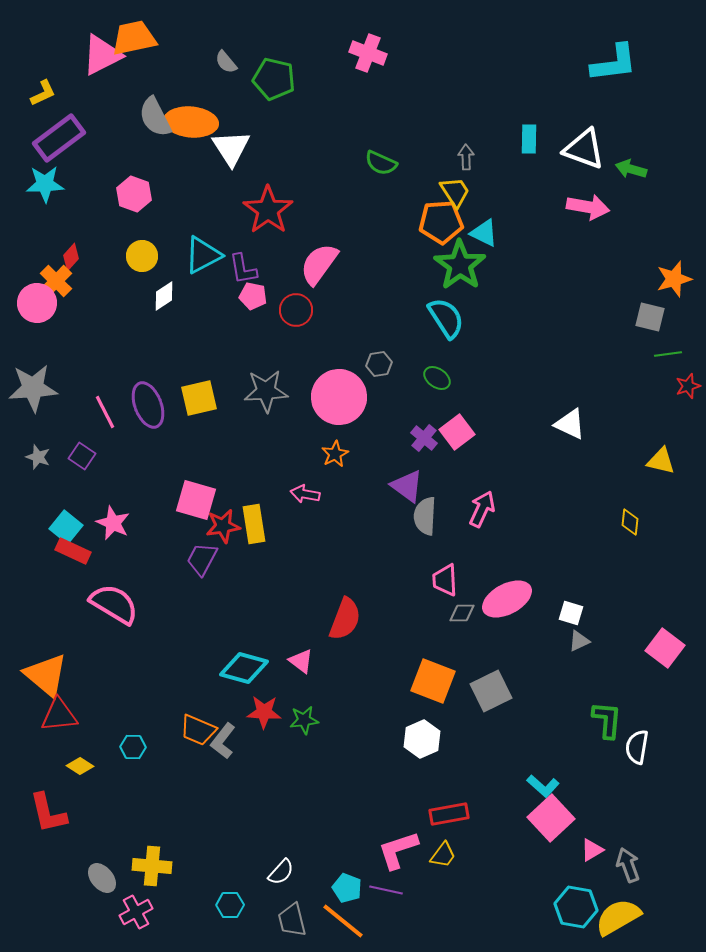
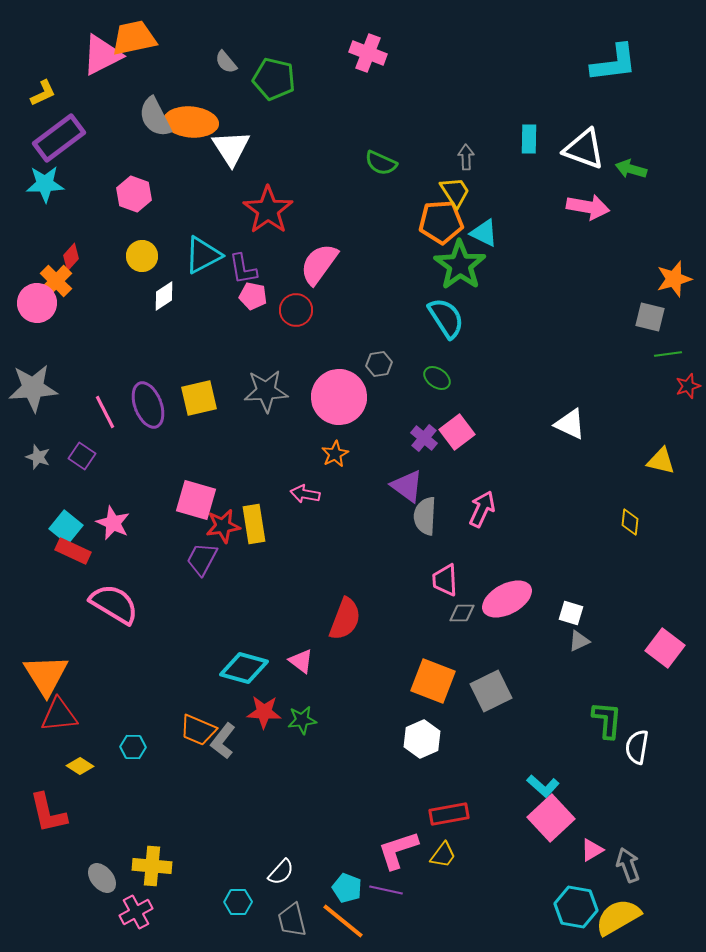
orange triangle at (46, 675): rotated 18 degrees clockwise
green star at (304, 720): moved 2 px left
cyan hexagon at (230, 905): moved 8 px right, 3 px up
